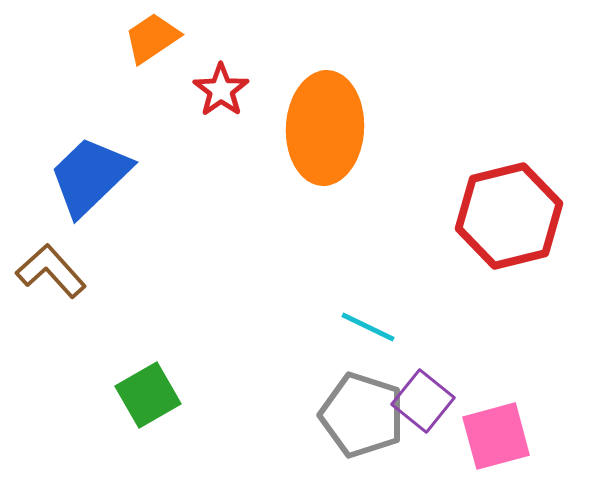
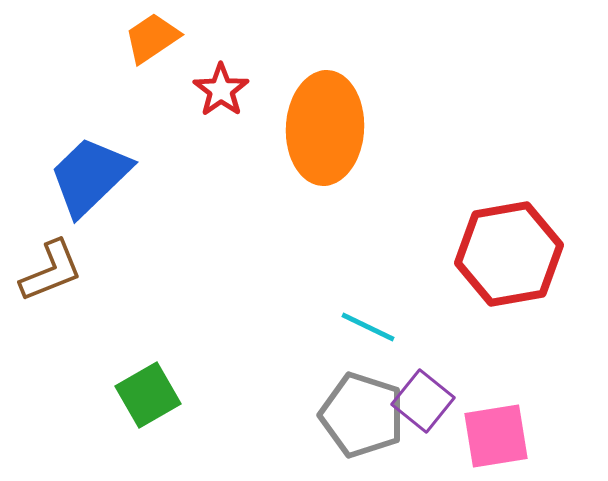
red hexagon: moved 38 px down; rotated 4 degrees clockwise
brown L-shape: rotated 110 degrees clockwise
pink square: rotated 6 degrees clockwise
